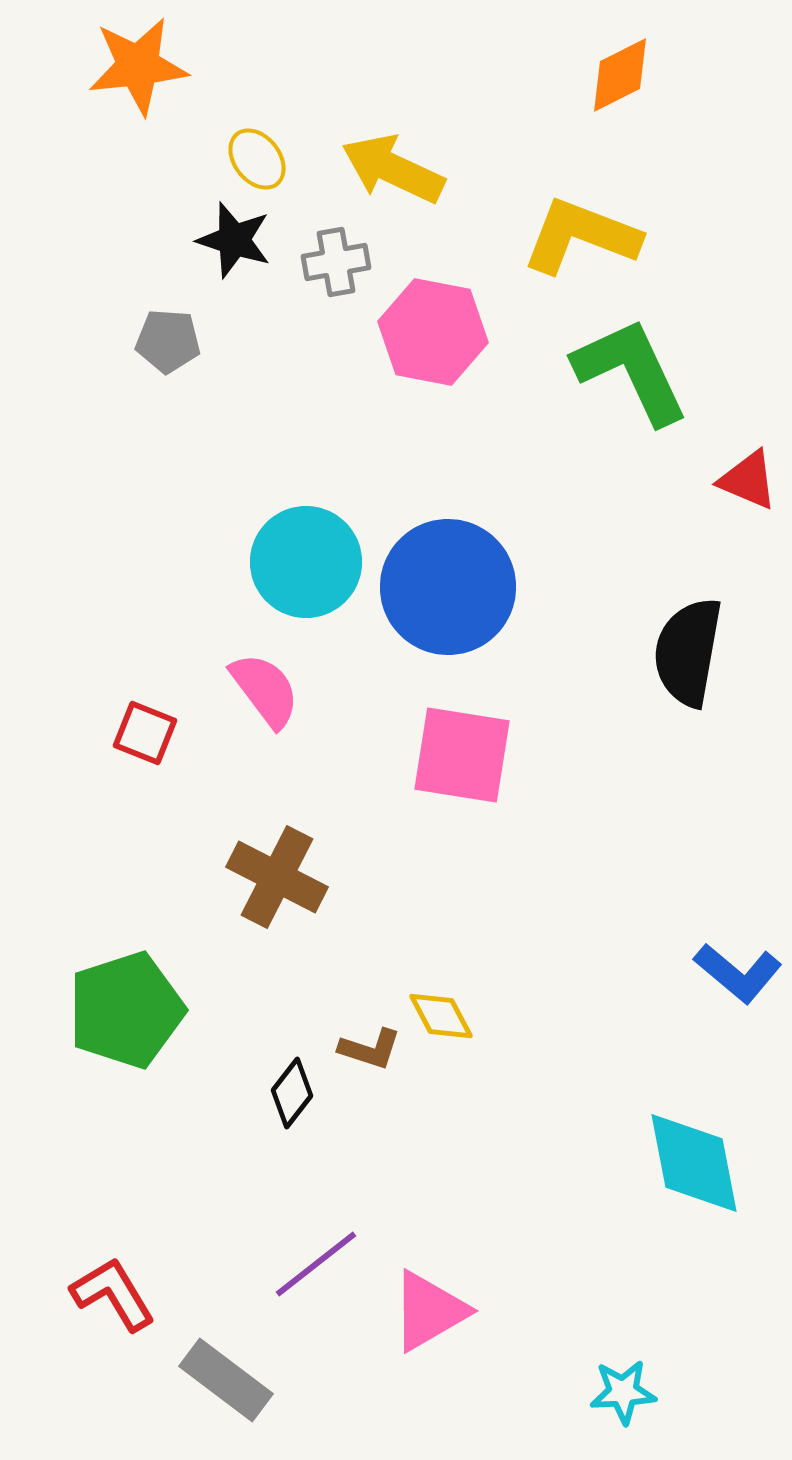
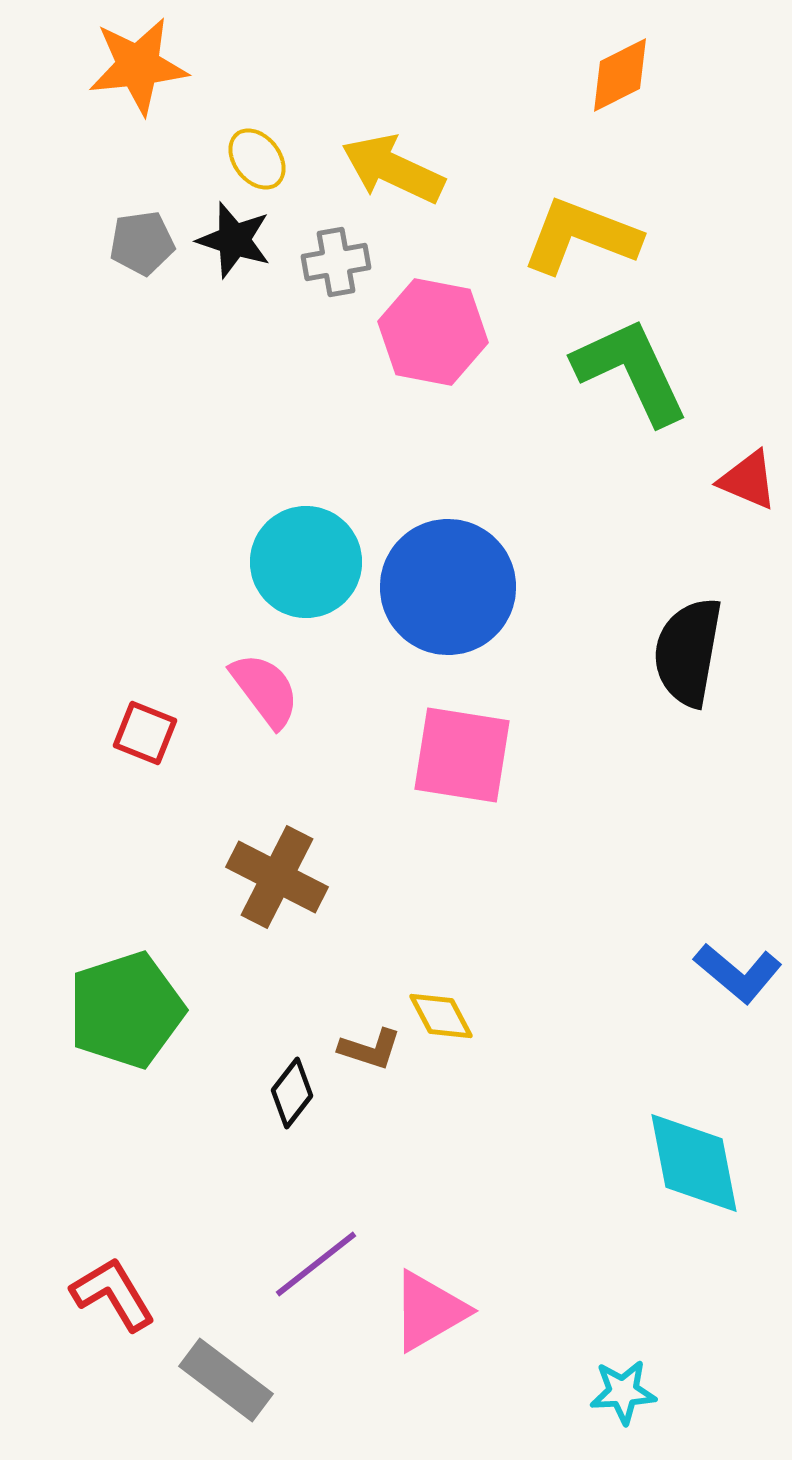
gray pentagon: moved 26 px left, 98 px up; rotated 12 degrees counterclockwise
